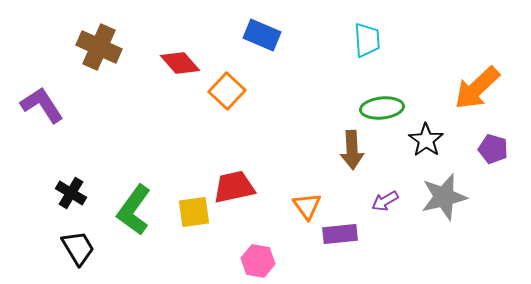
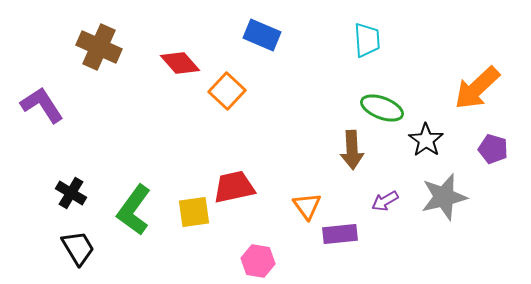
green ellipse: rotated 27 degrees clockwise
